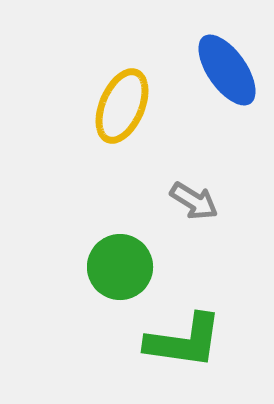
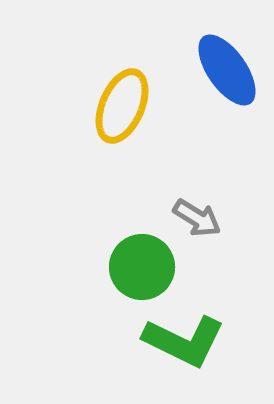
gray arrow: moved 3 px right, 17 px down
green circle: moved 22 px right
green L-shape: rotated 18 degrees clockwise
